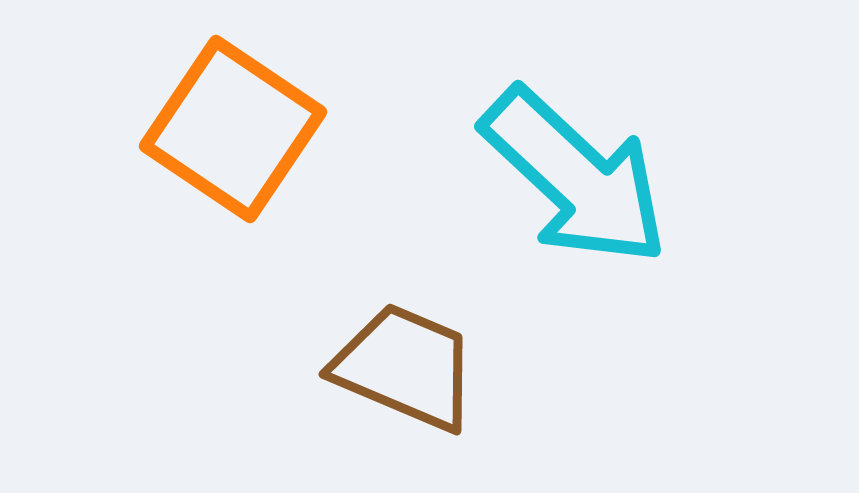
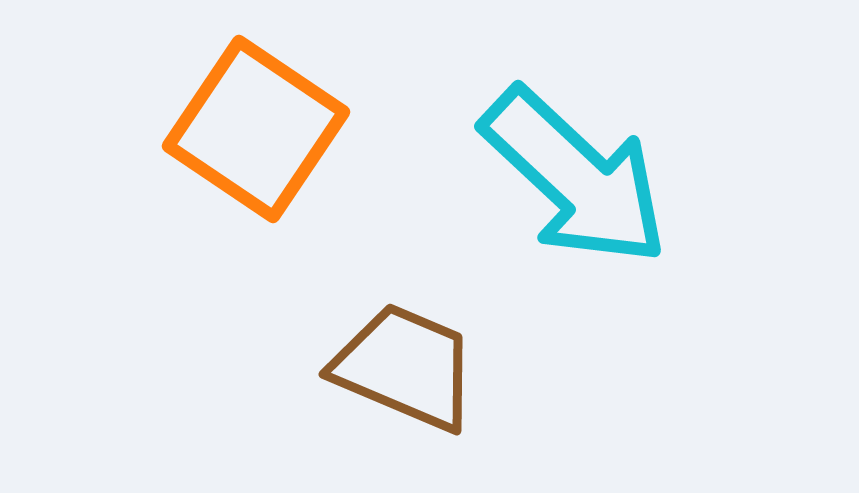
orange square: moved 23 px right
